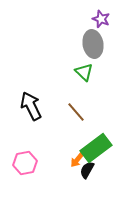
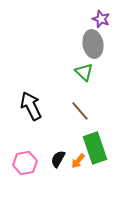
brown line: moved 4 px right, 1 px up
green rectangle: moved 1 px left; rotated 72 degrees counterclockwise
orange arrow: moved 1 px right, 1 px down
black semicircle: moved 29 px left, 11 px up
